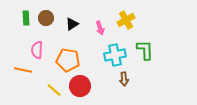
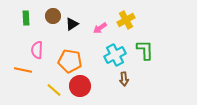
brown circle: moved 7 px right, 2 px up
pink arrow: rotated 72 degrees clockwise
cyan cross: rotated 15 degrees counterclockwise
orange pentagon: moved 2 px right, 1 px down
